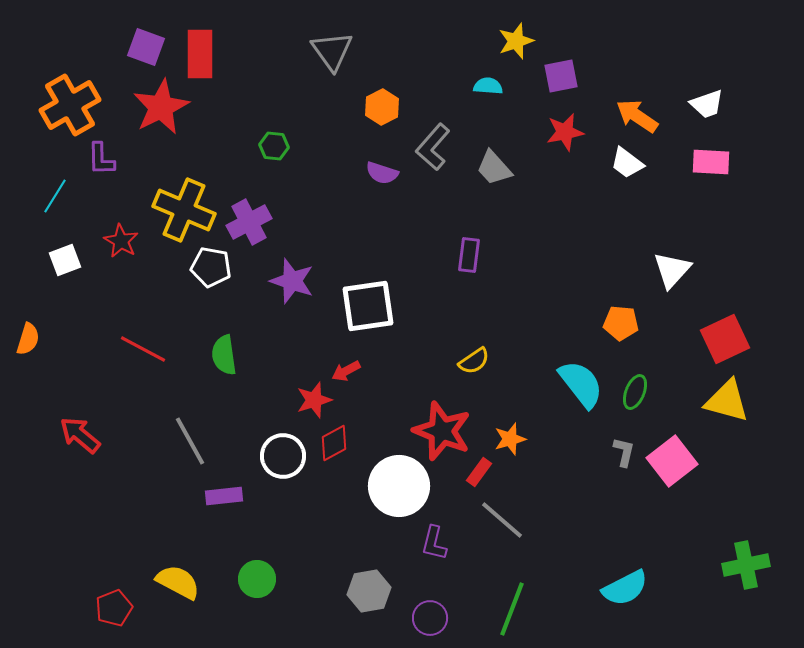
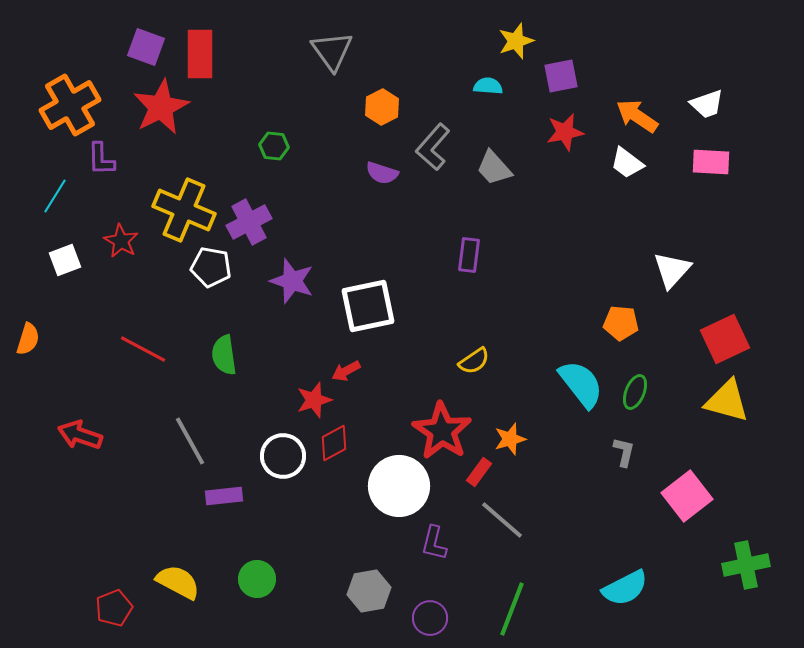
white square at (368, 306): rotated 4 degrees counterclockwise
red star at (442, 431): rotated 12 degrees clockwise
red arrow at (80, 435): rotated 21 degrees counterclockwise
pink square at (672, 461): moved 15 px right, 35 px down
